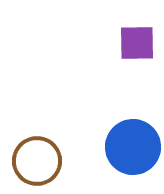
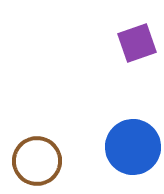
purple square: rotated 18 degrees counterclockwise
